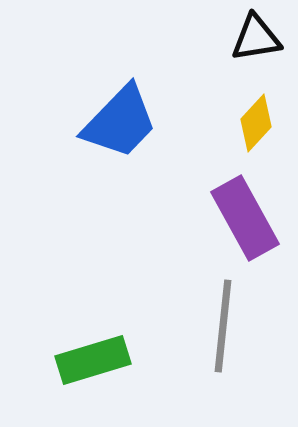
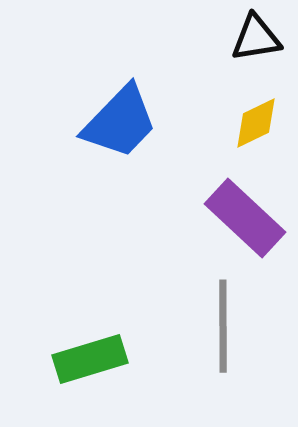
yellow diamond: rotated 22 degrees clockwise
purple rectangle: rotated 18 degrees counterclockwise
gray line: rotated 6 degrees counterclockwise
green rectangle: moved 3 px left, 1 px up
